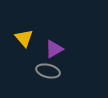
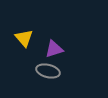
purple triangle: rotated 12 degrees clockwise
